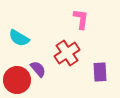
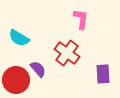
red cross: rotated 20 degrees counterclockwise
purple rectangle: moved 3 px right, 2 px down
red circle: moved 1 px left
